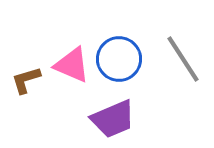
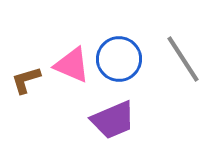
purple trapezoid: moved 1 px down
